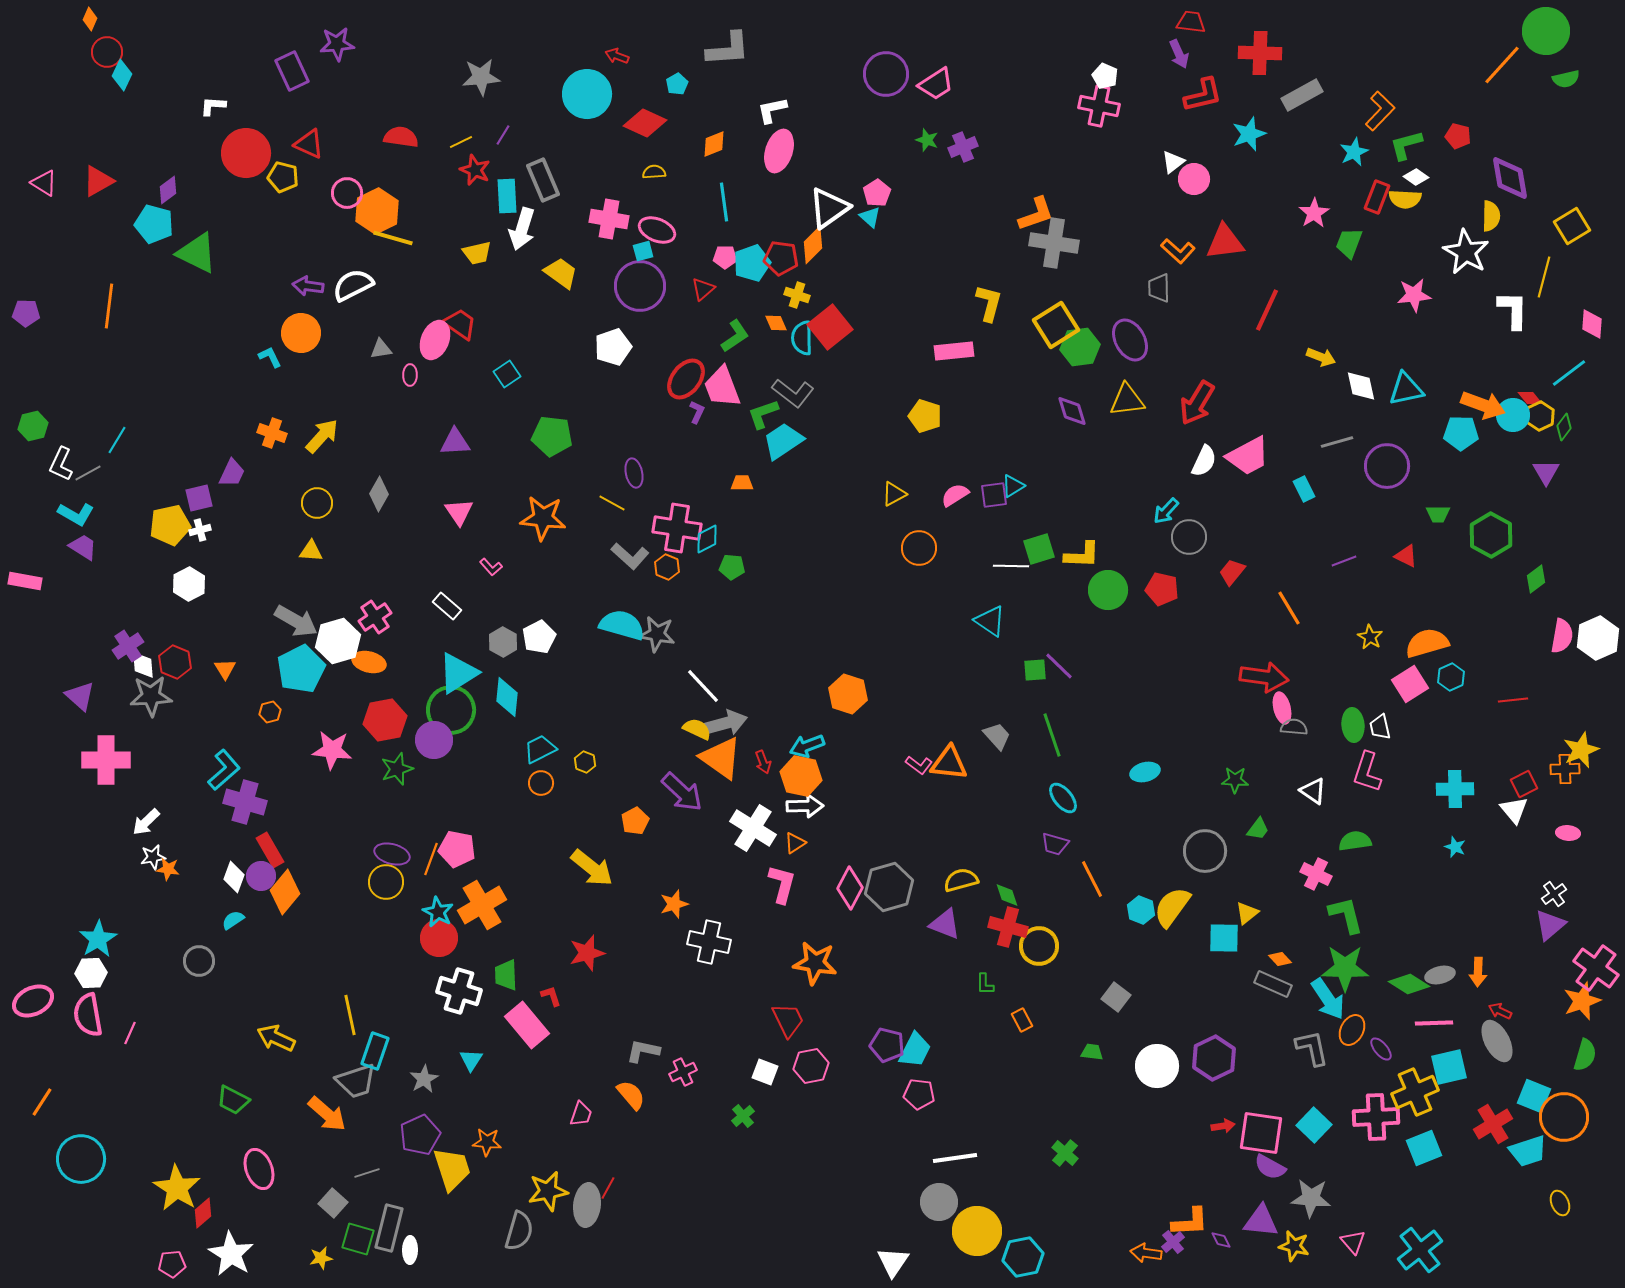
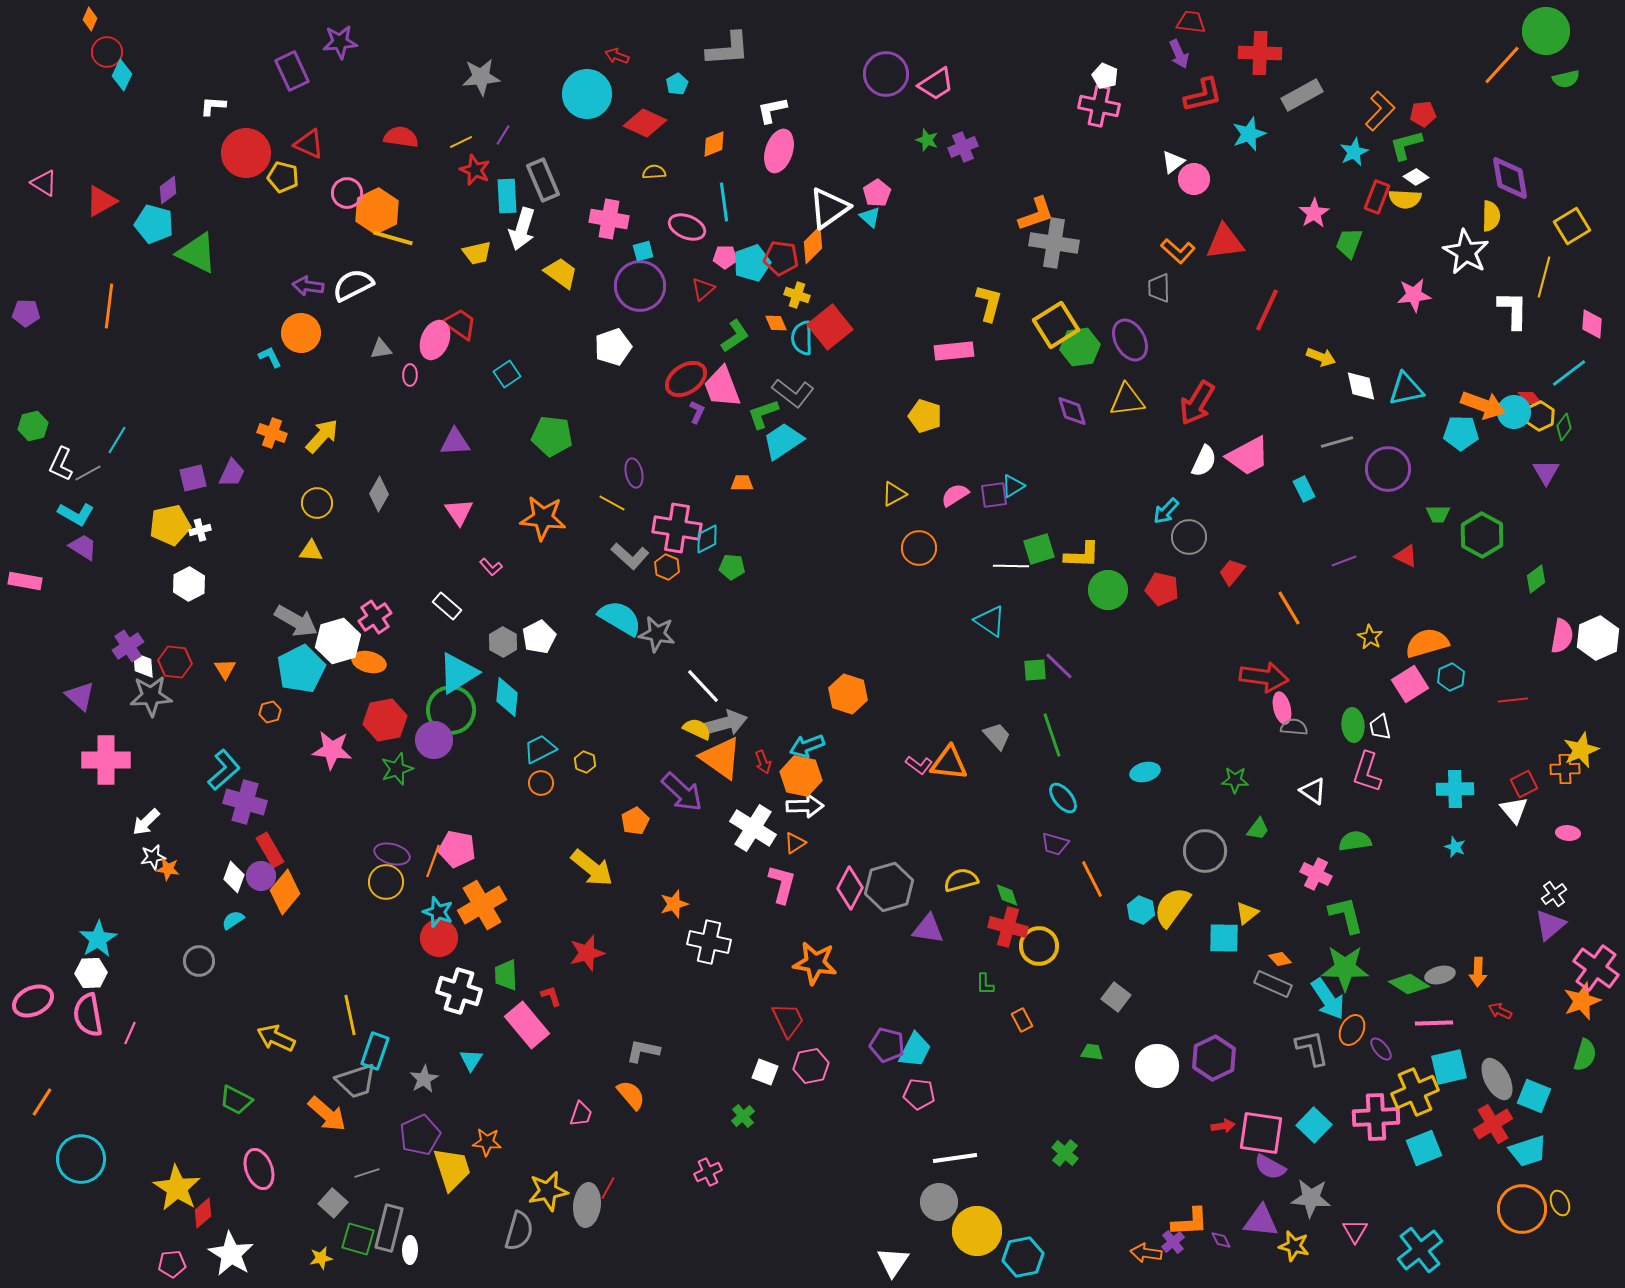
purple star at (337, 44): moved 3 px right, 2 px up
red pentagon at (1458, 136): moved 35 px left, 22 px up; rotated 20 degrees counterclockwise
red triangle at (98, 181): moved 3 px right, 20 px down
pink ellipse at (657, 230): moved 30 px right, 3 px up
red ellipse at (686, 379): rotated 18 degrees clockwise
cyan circle at (1513, 415): moved 1 px right, 3 px up
purple circle at (1387, 466): moved 1 px right, 3 px down
purple square at (199, 498): moved 6 px left, 20 px up
green hexagon at (1491, 535): moved 9 px left
cyan semicircle at (622, 625): moved 2 px left, 7 px up; rotated 15 degrees clockwise
red hexagon at (175, 662): rotated 16 degrees counterclockwise
orange line at (431, 859): moved 2 px right, 2 px down
cyan star at (438, 912): rotated 8 degrees counterclockwise
purple triangle at (945, 924): moved 17 px left, 5 px down; rotated 12 degrees counterclockwise
gray ellipse at (1497, 1041): moved 38 px down
pink cross at (683, 1072): moved 25 px right, 100 px down
green trapezoid at (233, 1100): moved 3 px right
orange circle at (1564, 1117): moved 42 px left, 92 px down
pink triangle at (1353, 1242): moved 2 px right, 11 px up; rotated 12 degrees clockwise
